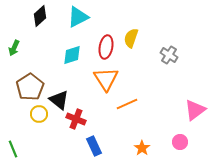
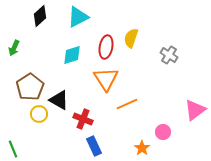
black triangle: rotated 10 degrees counterclockwise
red cross: moved 7 px right
pink circle: moved 17 px left, 10 px up
